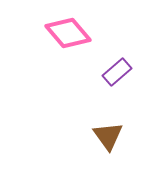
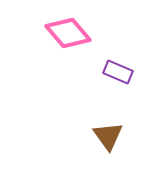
purple rectangle: moved 1 px right; rotated 64 degrees clockwise
